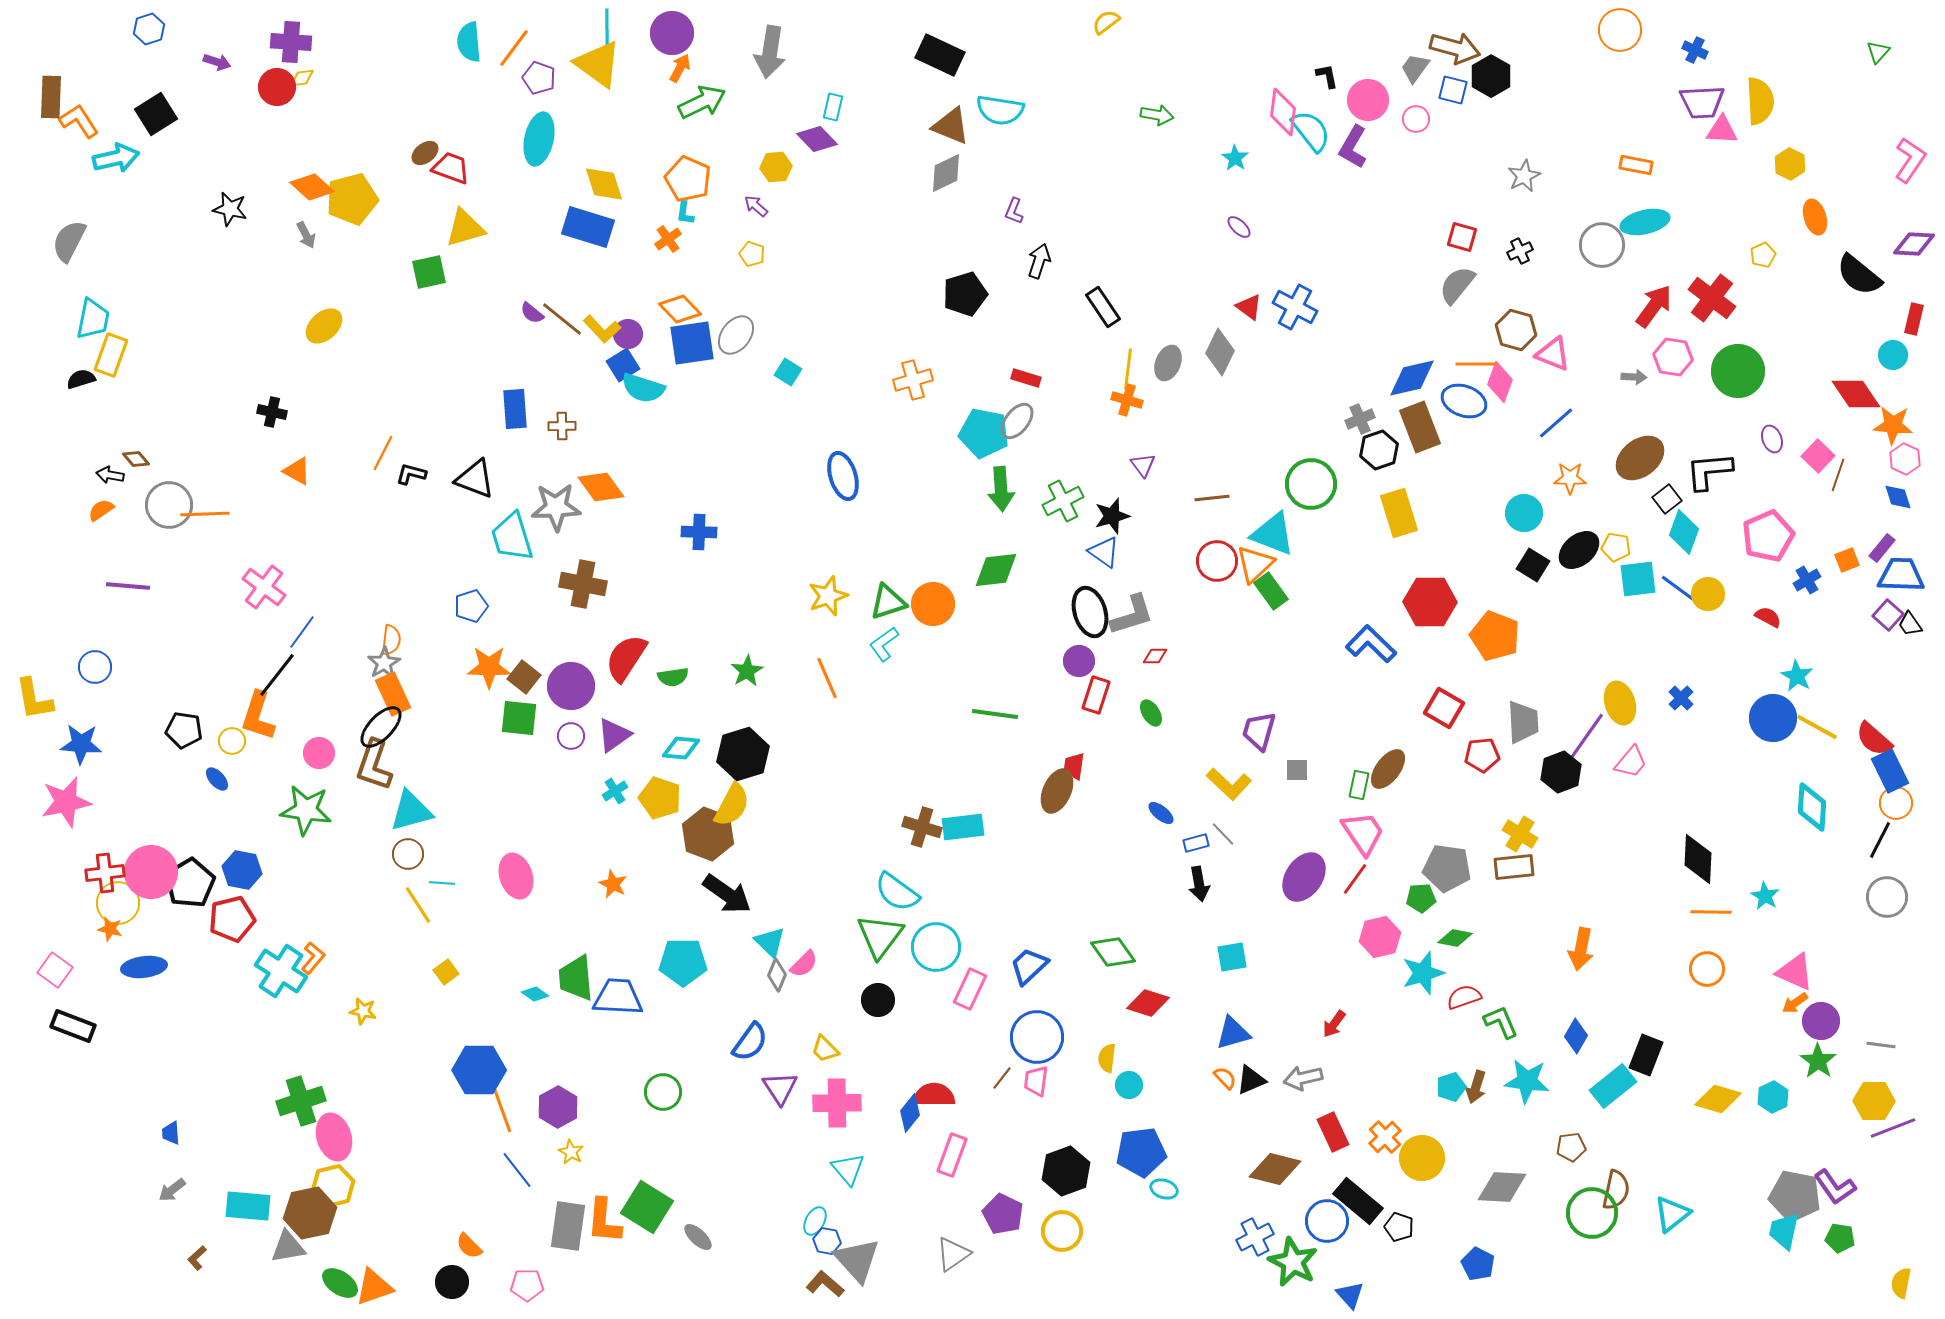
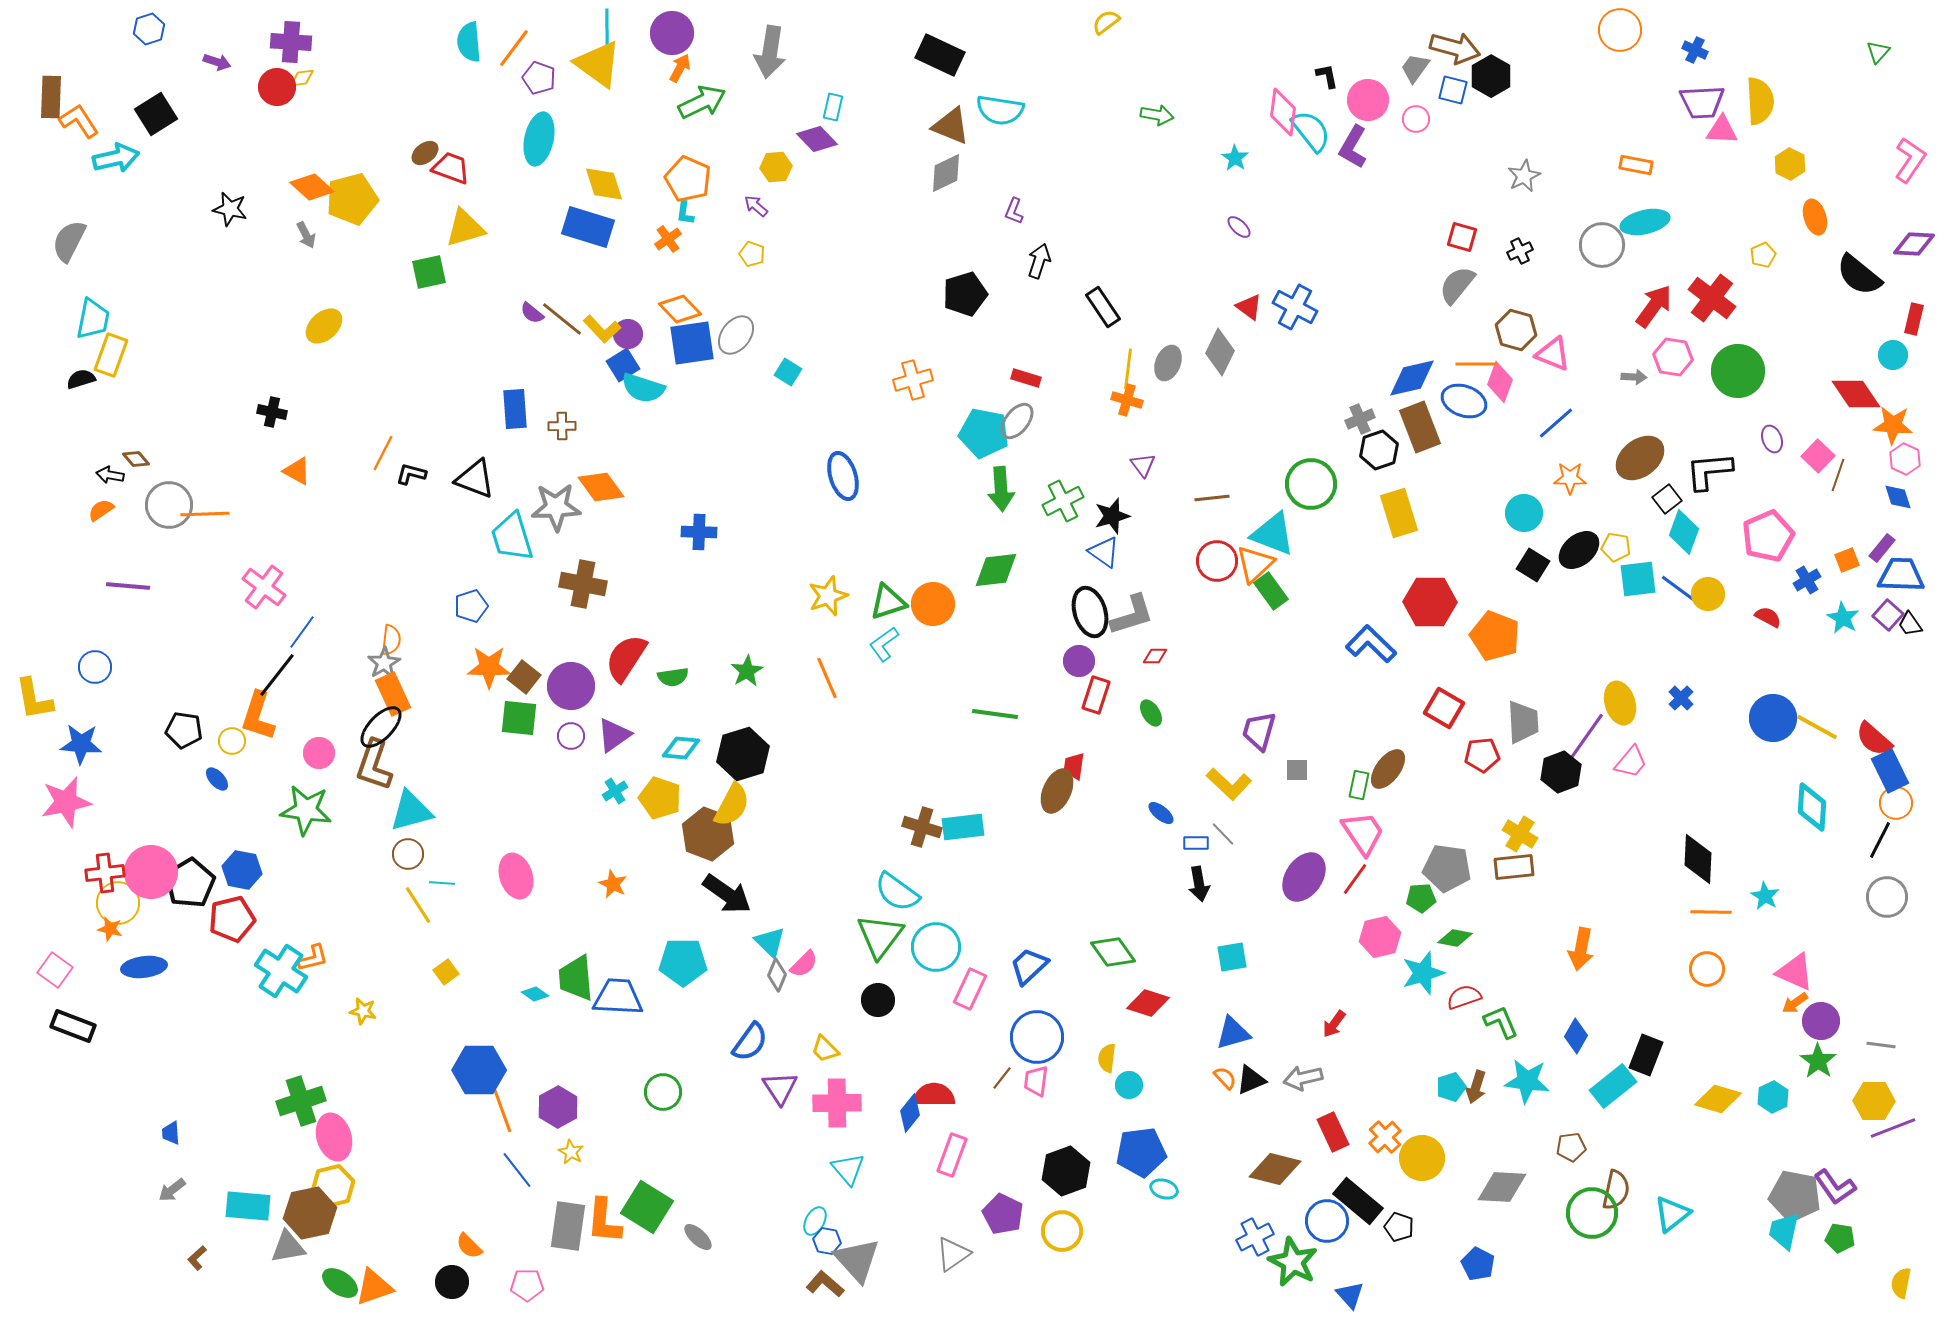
cyan star at (1797, 676): moved 46 px right, 58 px up
blue rectangle at (1196, 843): rotated 15 degrees clockwise
orange L-shape at (313, 958): rotated 36 degrees clockwise
